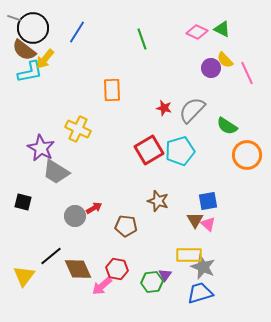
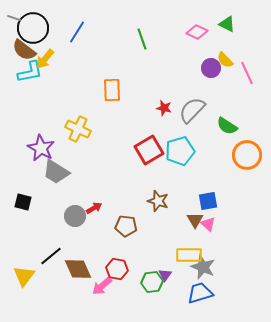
green triangle: moved 5 px right, 5 px up
